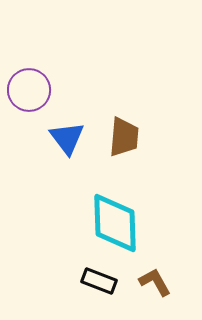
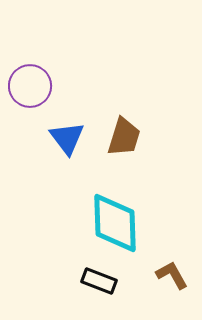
purple circle: moved 1 px right, 4 px up
brown trapezoid: rotated 12 degrees clockwise
brown L-shape: moved 17 px right, 7 px up
